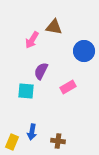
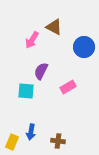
brown triangle: rotated 18 degrees clockwise
blue circle: moved 4 px up
blue arrow: moved 1 px left
